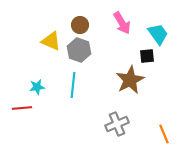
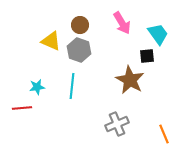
brown star: rotated 16 degrees counterclockwise
cyan line: moved 1 px left, 1 px down
